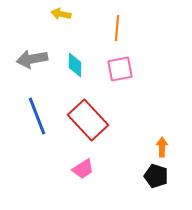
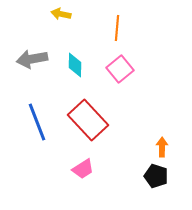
pink square: rotated 28 degrees counterclockwise
blue line: moved 6 px down
